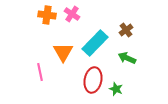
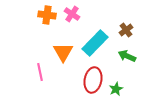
green arrow: moved 2 px up
green star: rotated 24 degrees clockwise
